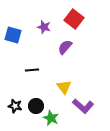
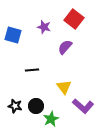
green star: moved 1 px down; rotated 21 degrees clockwise
